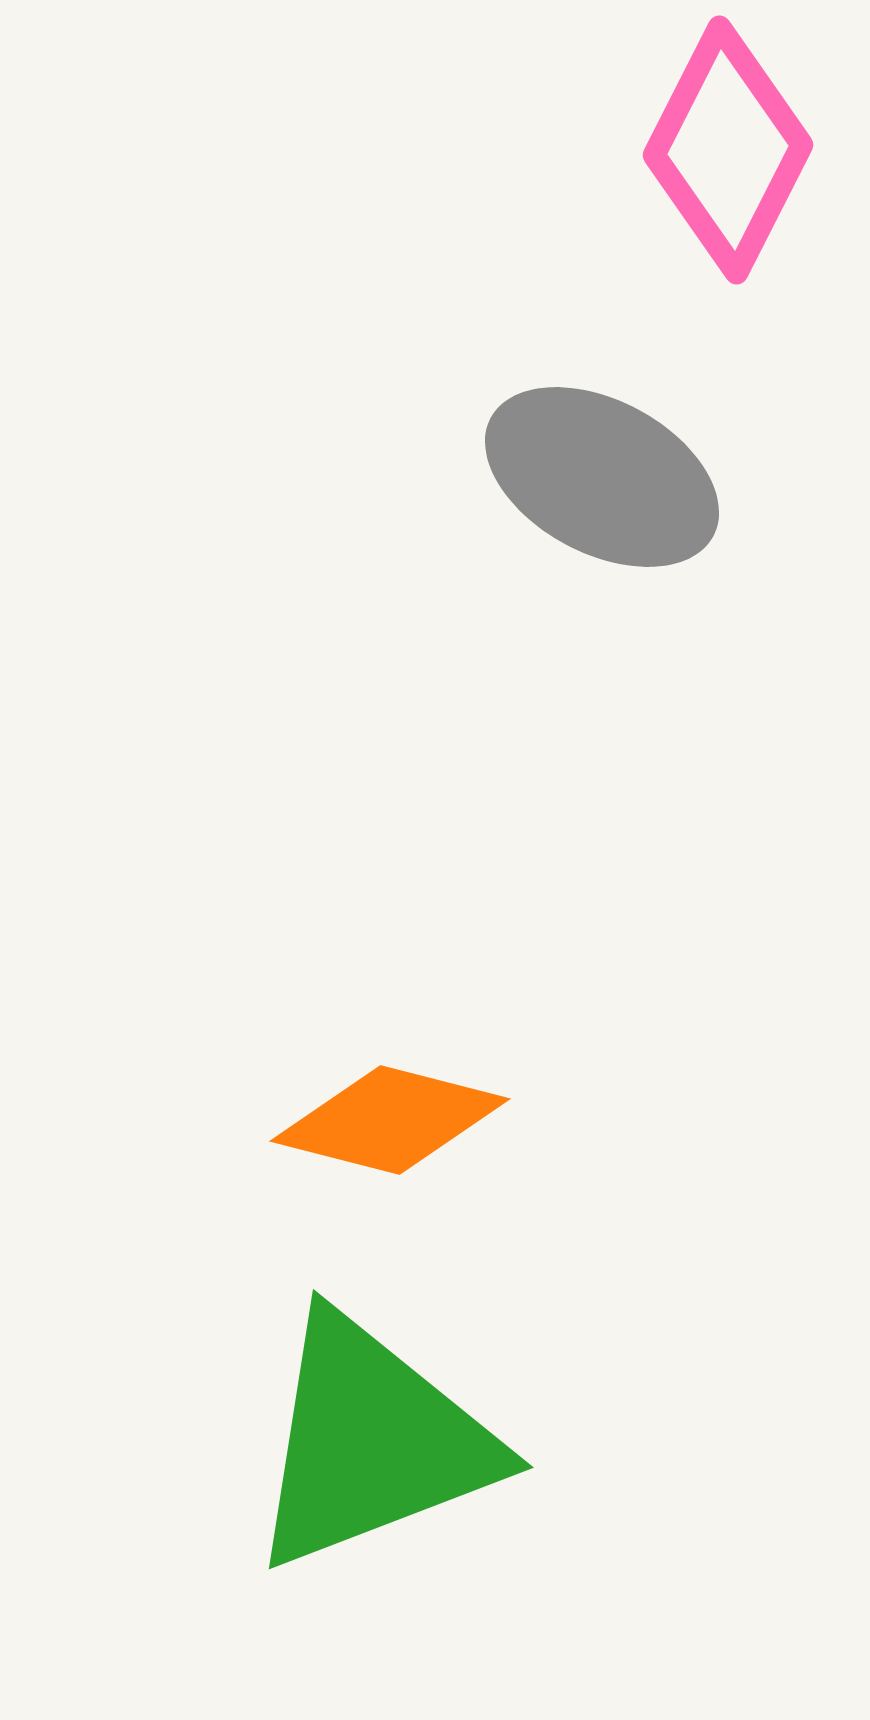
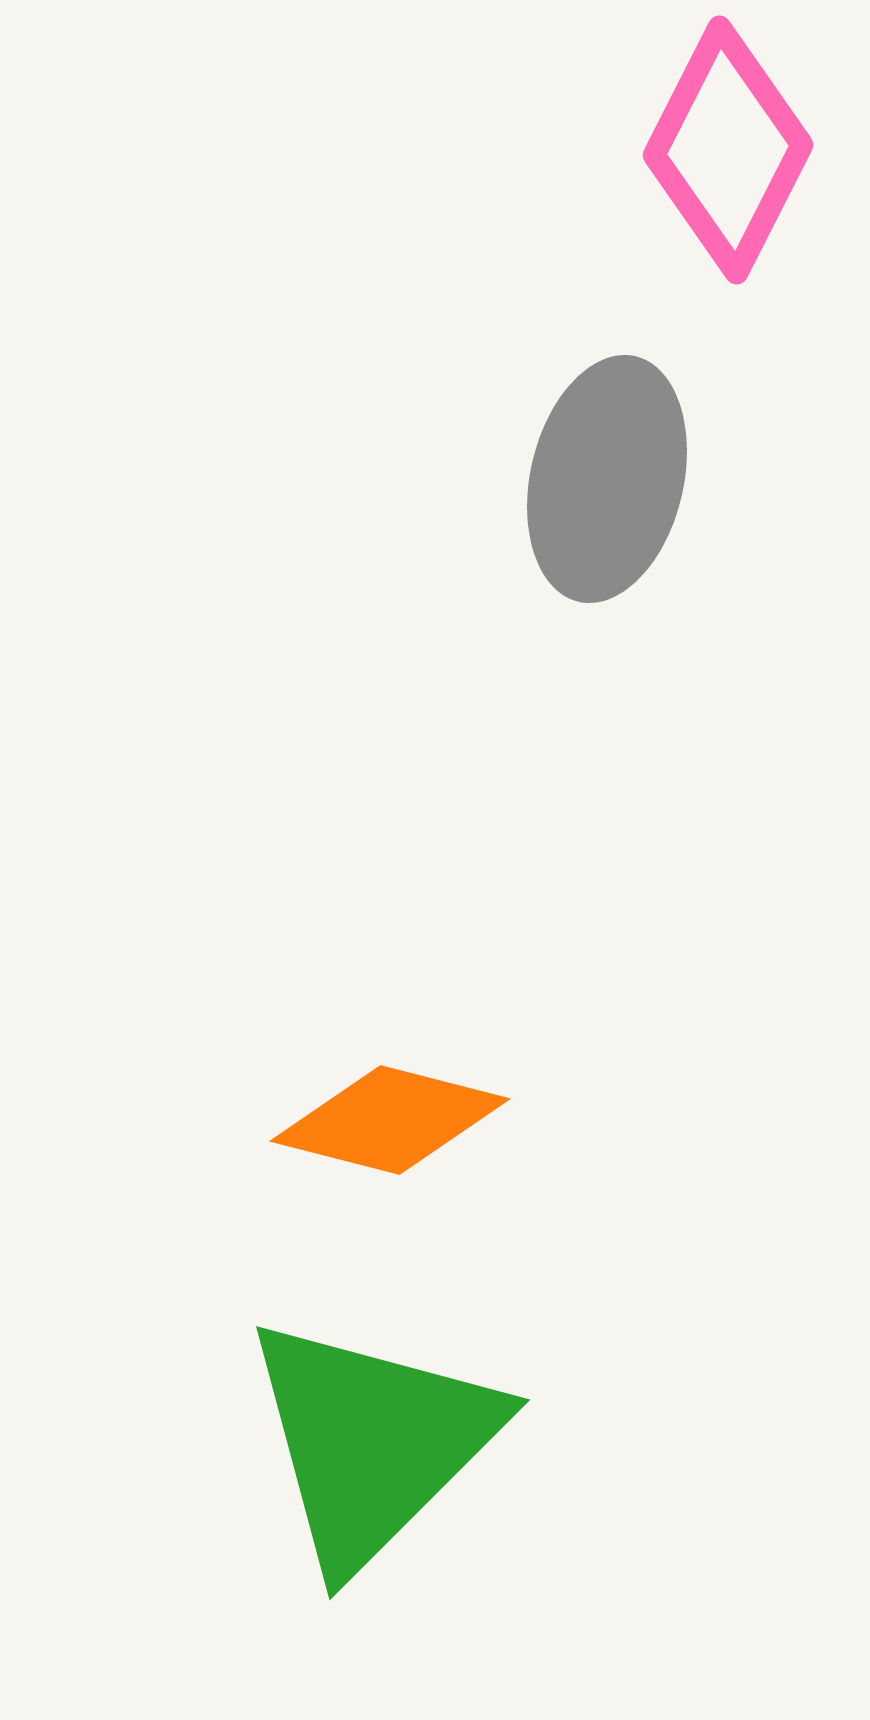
gray ellipse: moved 5 px right, 2 px down; rotated 75 degrees clockwise
green triangle: rotated 24 degrees counterclockwise
